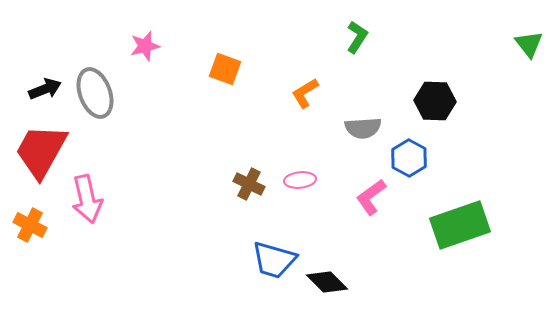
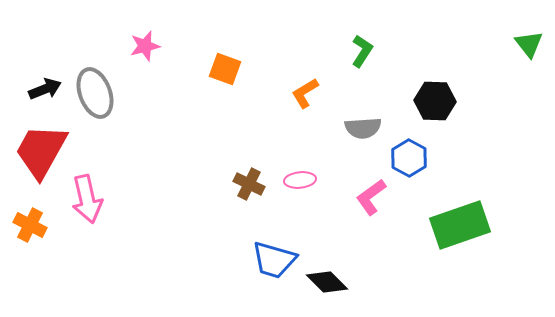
green L-shape: moved 5 px right, 14 px down
